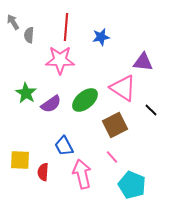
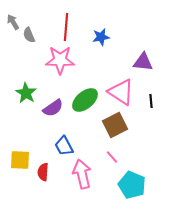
gray semicircle: rotated 28 degrees counterclockwise
pink triangle: moved 2 px left, 4 px down
purple semicircle: moved 2 px right, 4 px down
black line: moved 9 px up; rotated 40 degrees clockwise
